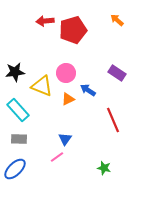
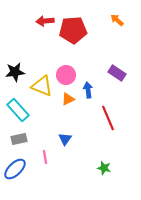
red pentagon: rotated 12 degrees clockwise
pink circle: moved 2 px down
blue arrow: rotated 49 degrees clockwise
red line: moved 5 px left, 2 px up
gray rectangle: rotated 14 degrees counterclockwise
pink line: moved 12 px left; rotated 64 degrees counterclockwise
